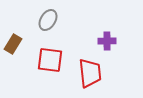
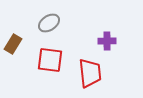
gray ellipse: moved 1 px right, 3 px down; rotated 25 degrees clockwise
